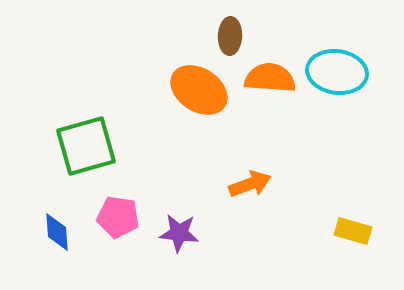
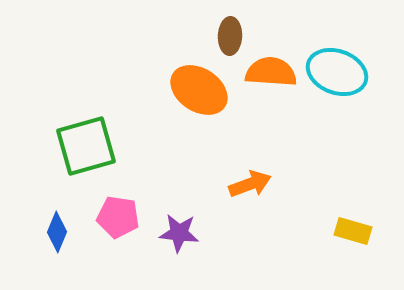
cyan ellipse: rotated 12 degrees clockwise
orange semicircle: moved 1 px right, 6 px up
blue diamond: rotated 27 degrees clockwise
